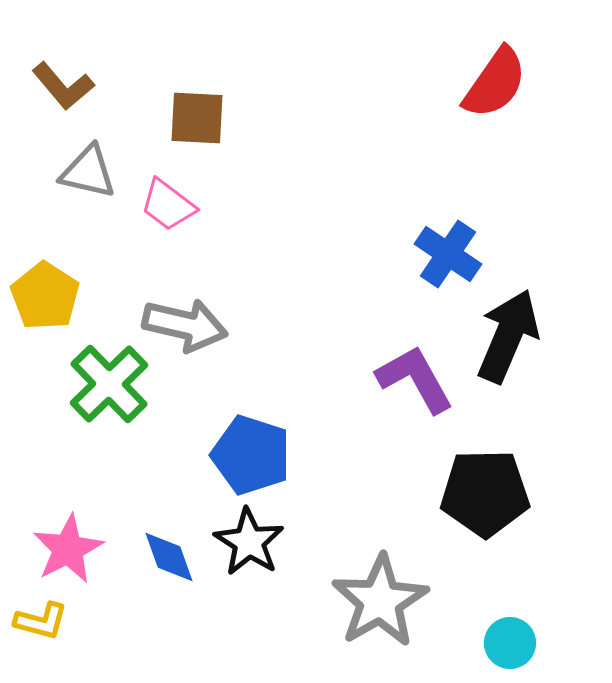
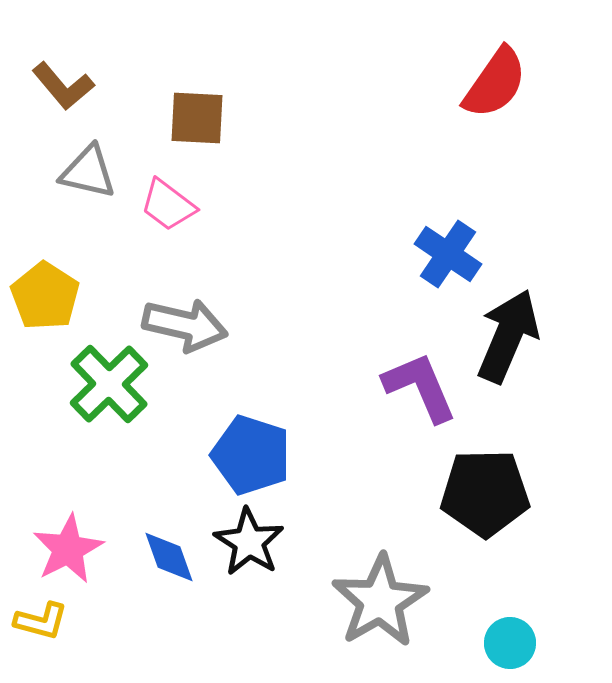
purple L-shape: moved 5 px right, 8 px down; rotated 6 degrees clockwise
